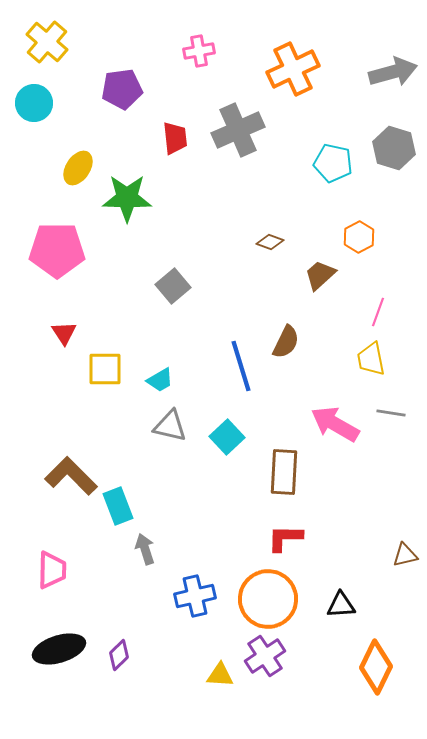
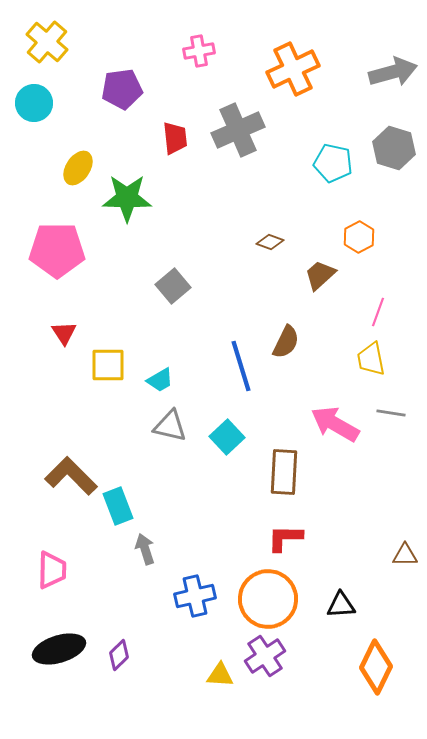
yellow square at (105, 369): moved 3 px right, 4 px up
brown triangle at (405, 555): rotated 12 degrees clockwise
